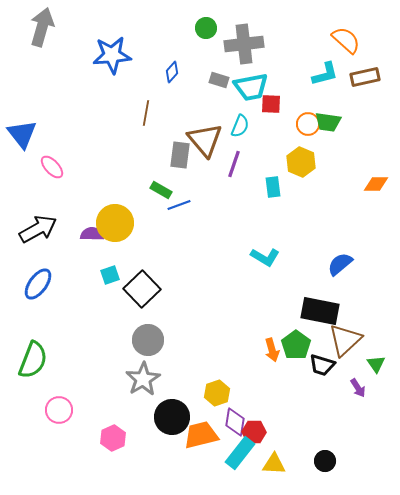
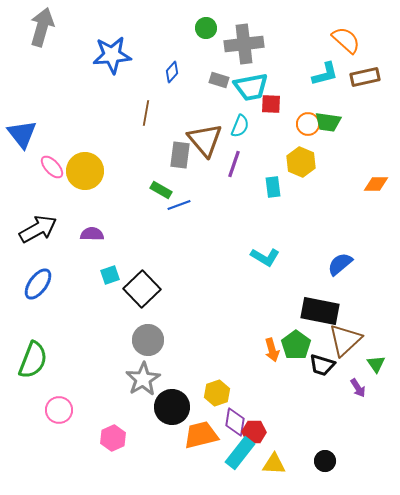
yellow circle at (115, 223): moved 30 px left, 52 px up
black circle at (172, 417): moved 10 px up
